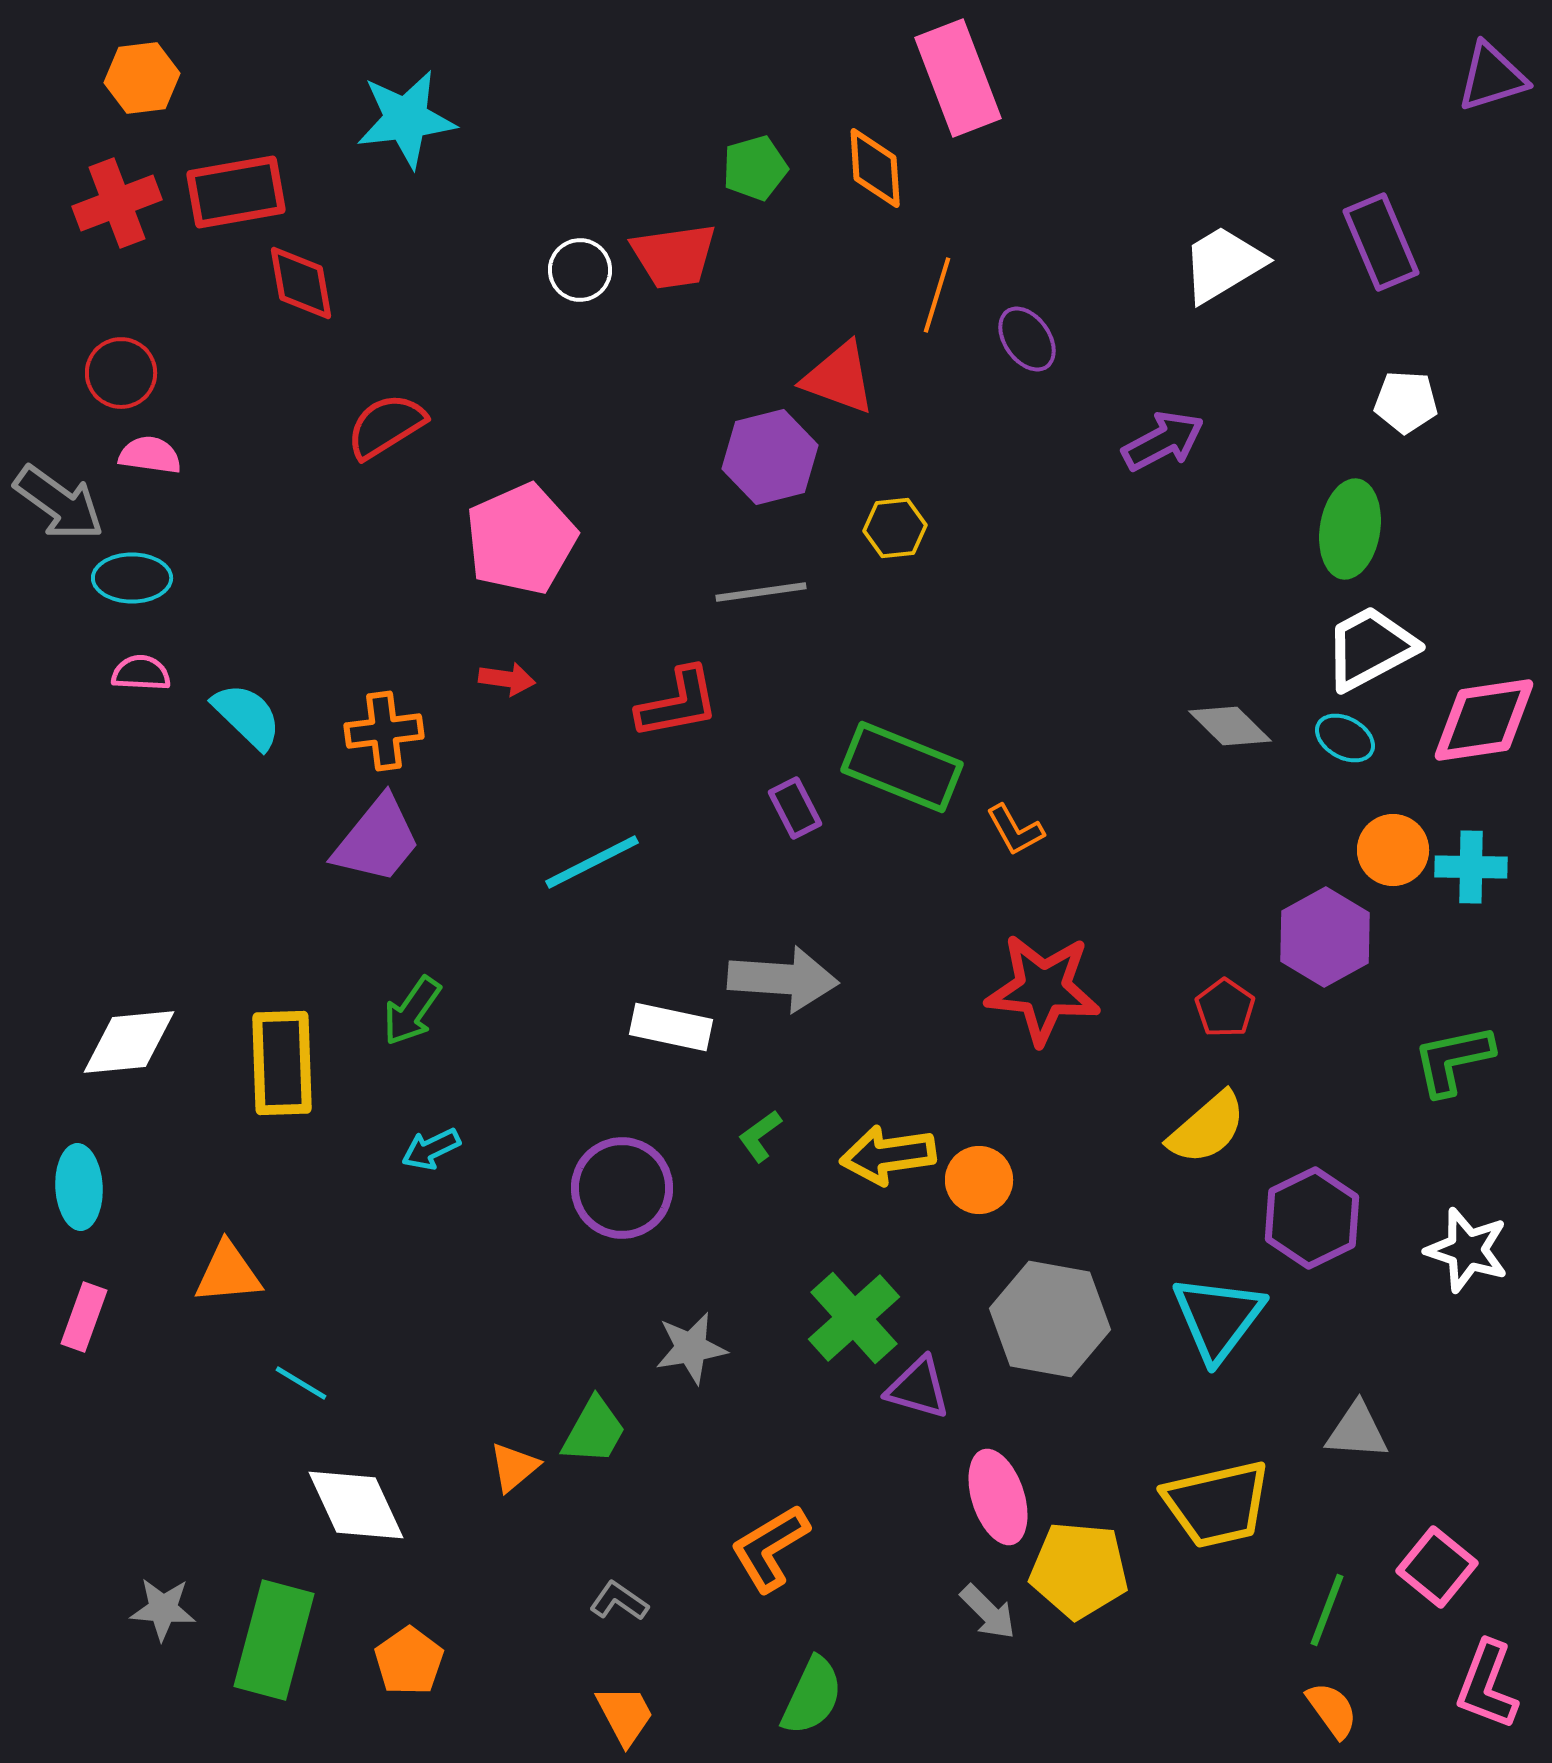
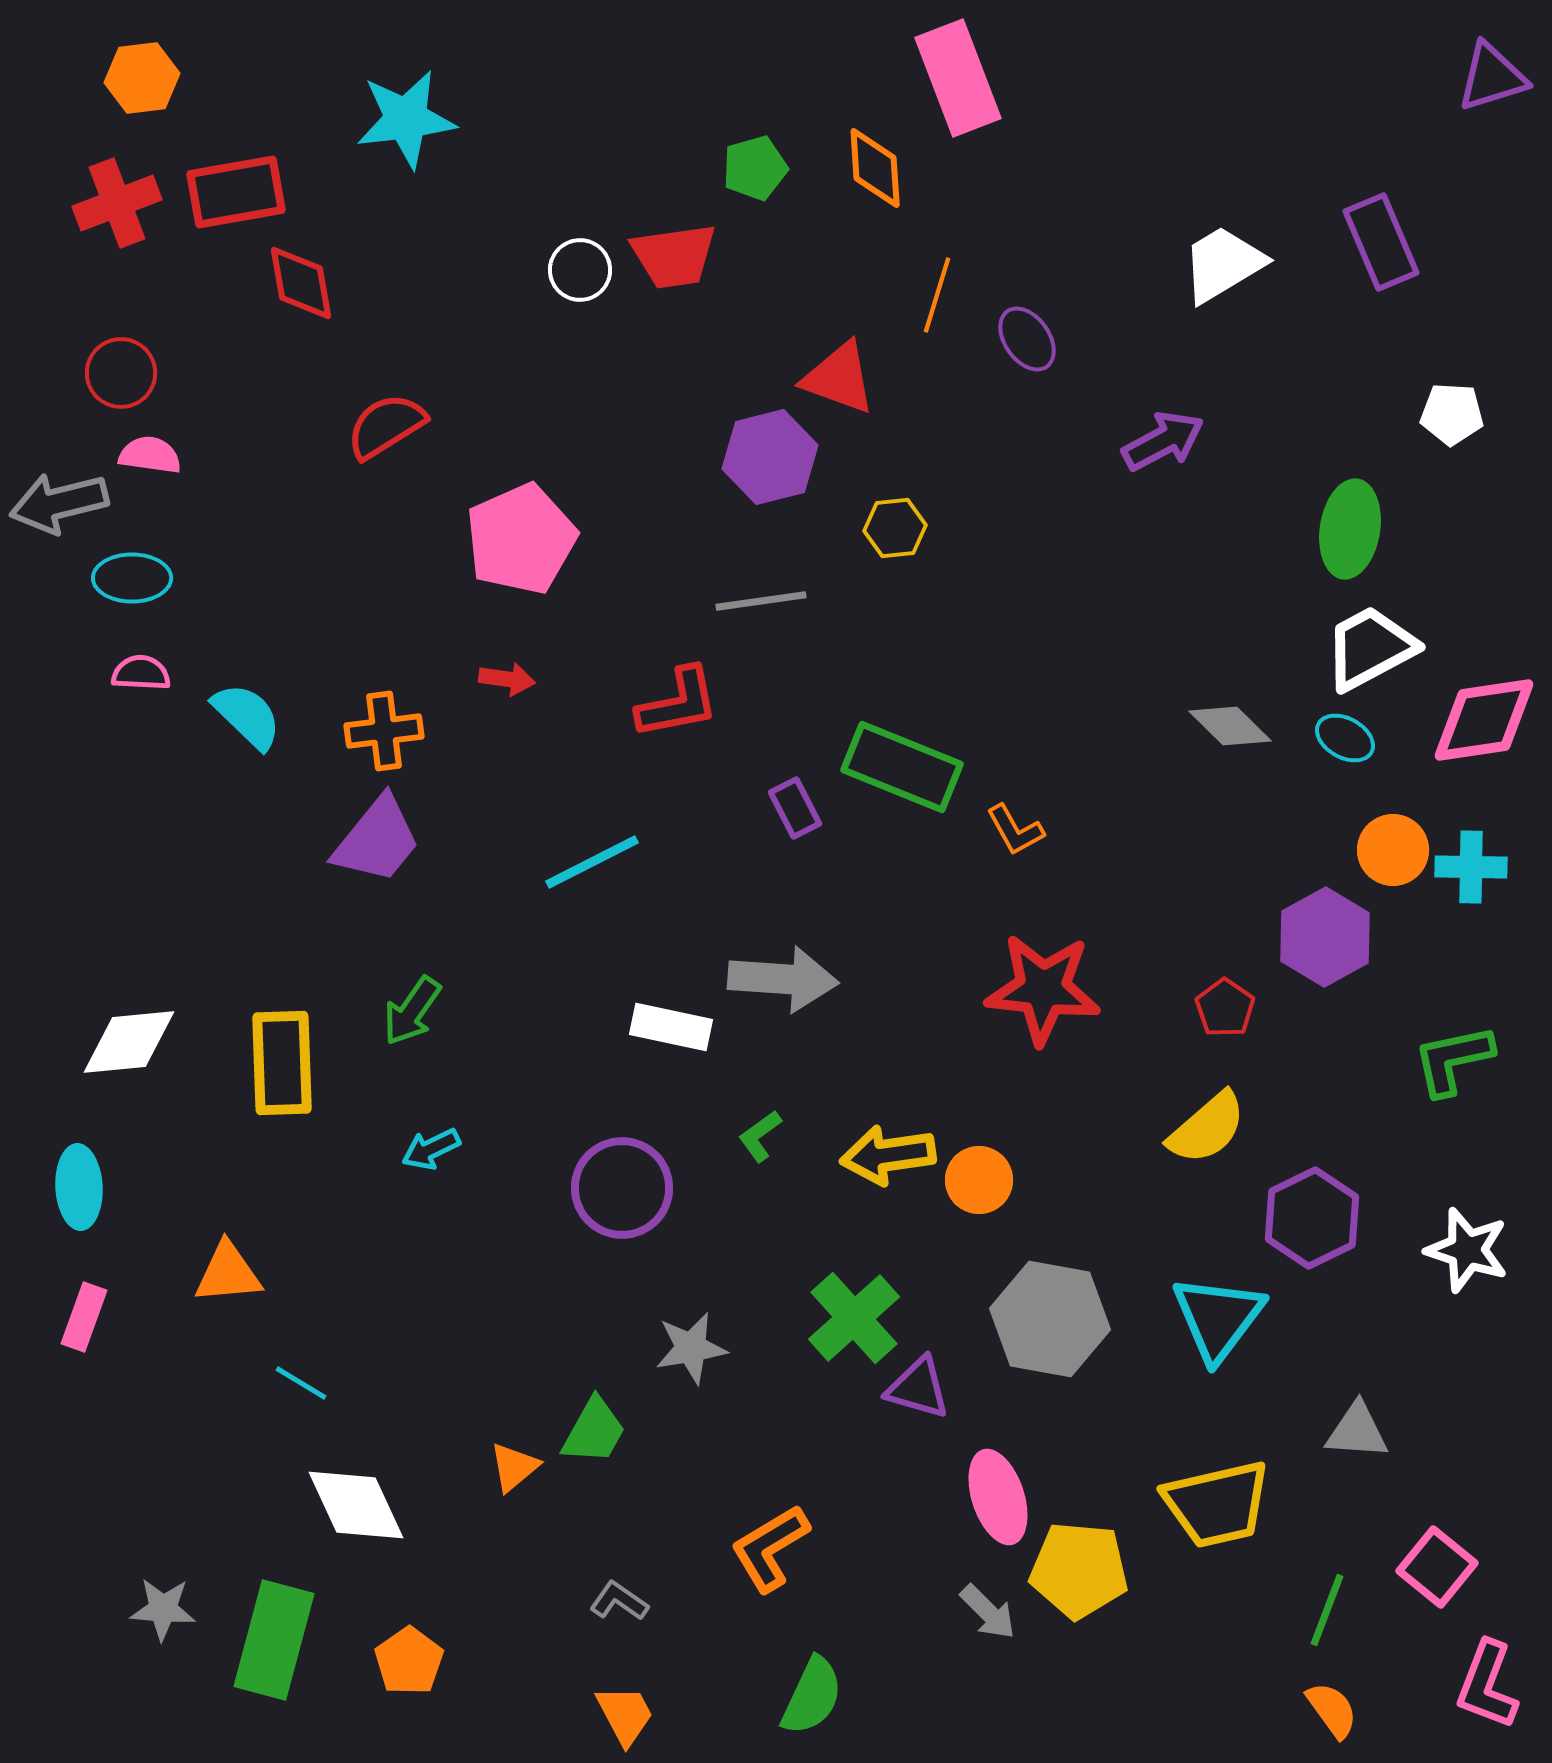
white pentagon at (1406, 402): moved 46 px right, 12 px down
gray arrow at (59, 503): rotated 130 degrees clockwise
gray line at (761, 592): moved 9 px down
